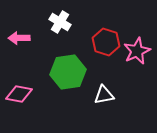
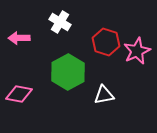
green hexagon: rotated 20 degrees counterclockwise
